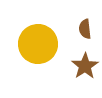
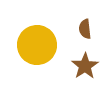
yellow circle: moved 1 px left, 1 px down
